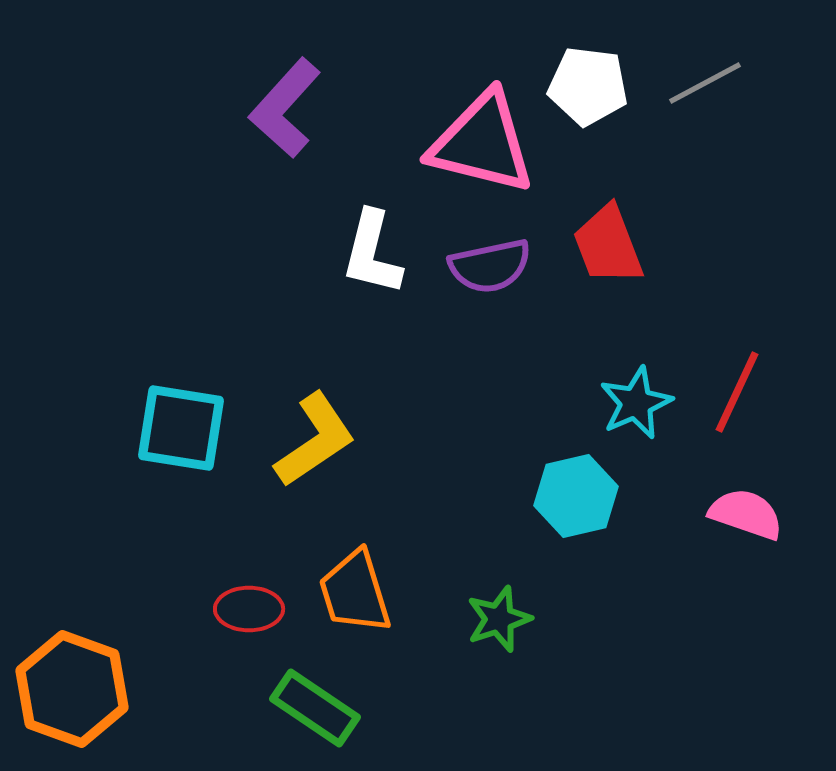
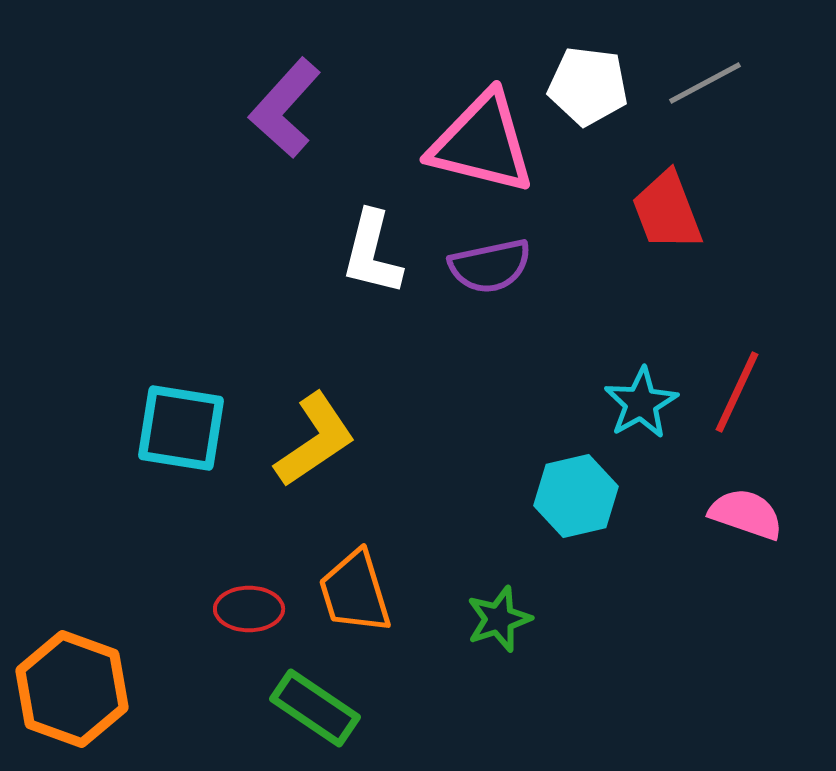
red trapezoid: moved 59 px right, 34 px up
cyan star: moved 5 px right; rotated 6 degrees counterclockwise
